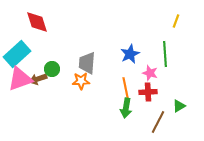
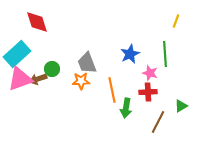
gray trapezoid: rotated 25 degrees counterclockwise
orange line: moved 14 px left
green triangle: moved 2 px right
